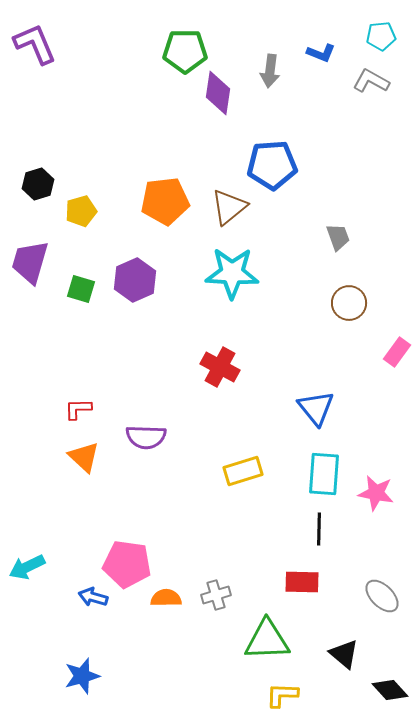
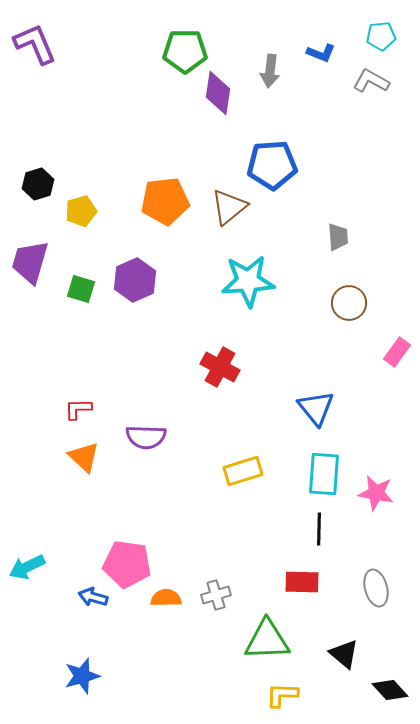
gray trapezoid: rotated 16 degrees clockwise
cyan star: moved 16 px right, 8 px down; rotated 6 degrees counterclockwise
gray ellipse: moved 6 px left, 8 px up; rotated 30 degrees clockwise
